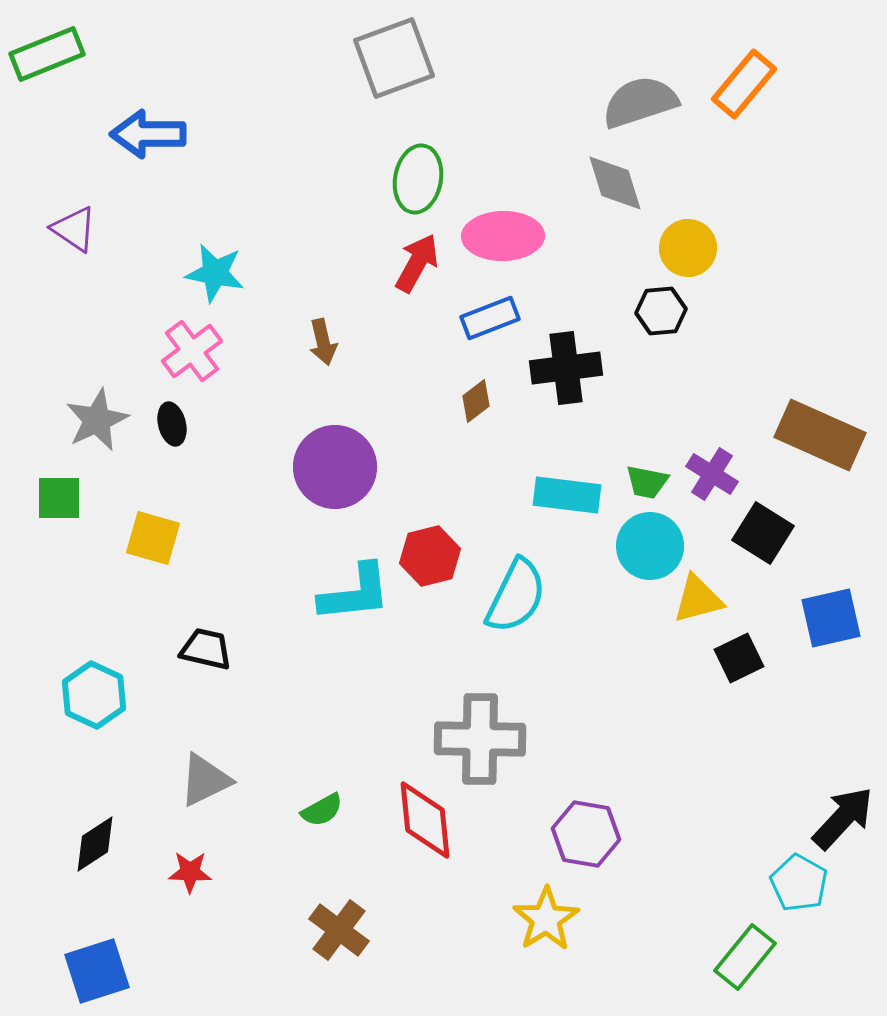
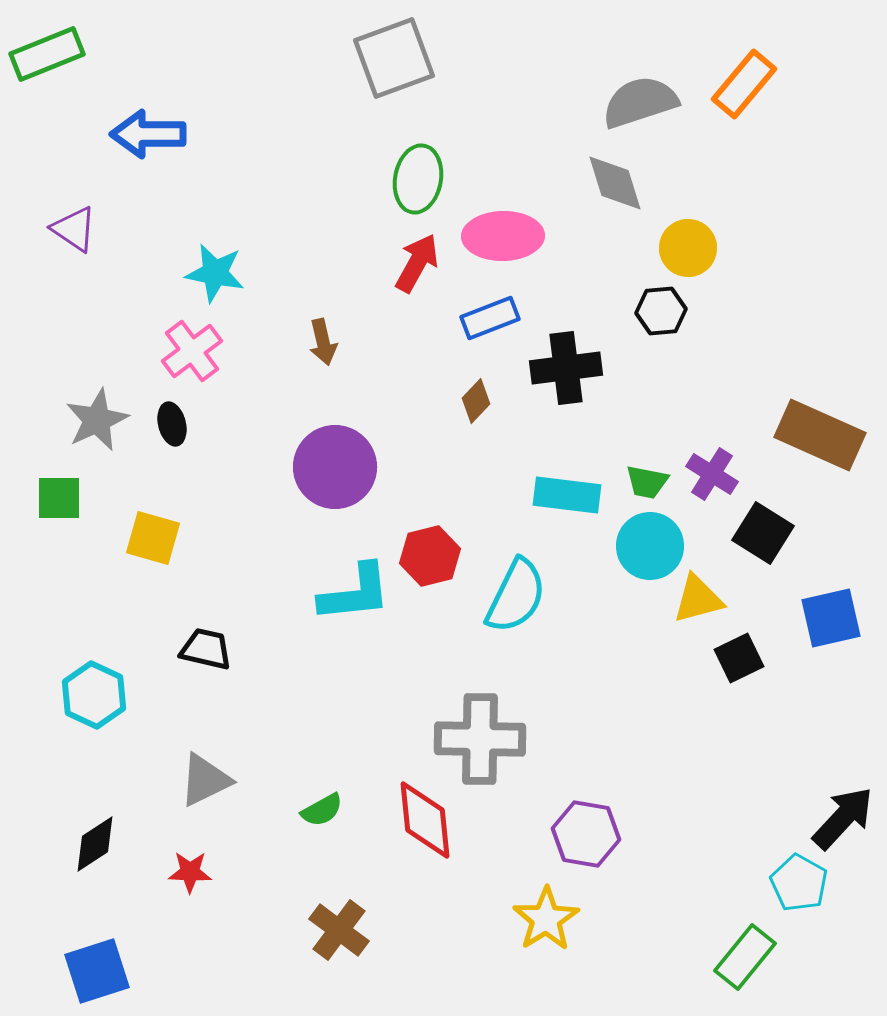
brown diamond at (476, 401): rotated 9 degrees counterclockwise
